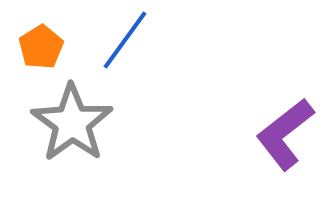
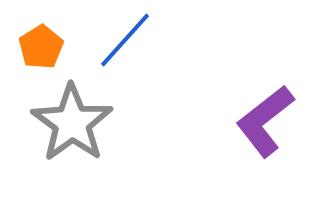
blue line: rotated 6 degrees clockwise
purple L-shape: moved 20 px left, 13 px up
